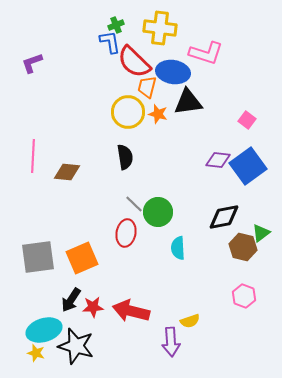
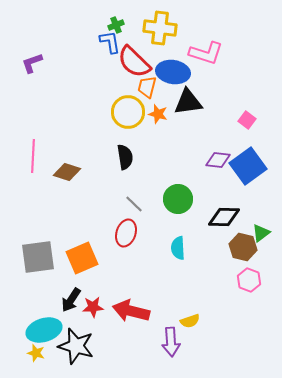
brown diamond: rotated 12 degrees clockwise
green circle: moved 20 px right, 13 px up
black diamond: rotated 12 degrees clockwise
red ellipse: rotated 8 degrees clockwise
pink hexagon: moved 5 px right, 16 px up
